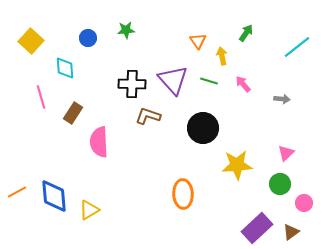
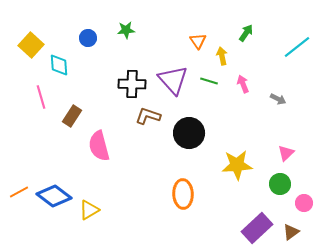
yellow square: moved 4 px down
cyan diamond: moved 6 px left, 3 px up
pink arrow: rotated 18 degrees clockwise
gray arrow: moved 4 px left; rotated 21 degrees clockwise
brown rectangle: moved 1 px left, 3 px down
black circle: moved 14 px left, 5 px down
pink semicircle: moved 4 px down; rotated 12 degrees counterclockwise
orange line: moved 2 px right
blue diamond: rotated 48 degrees counterclockwise
